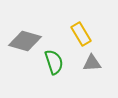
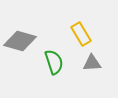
gray diamond: moved 5 px left
